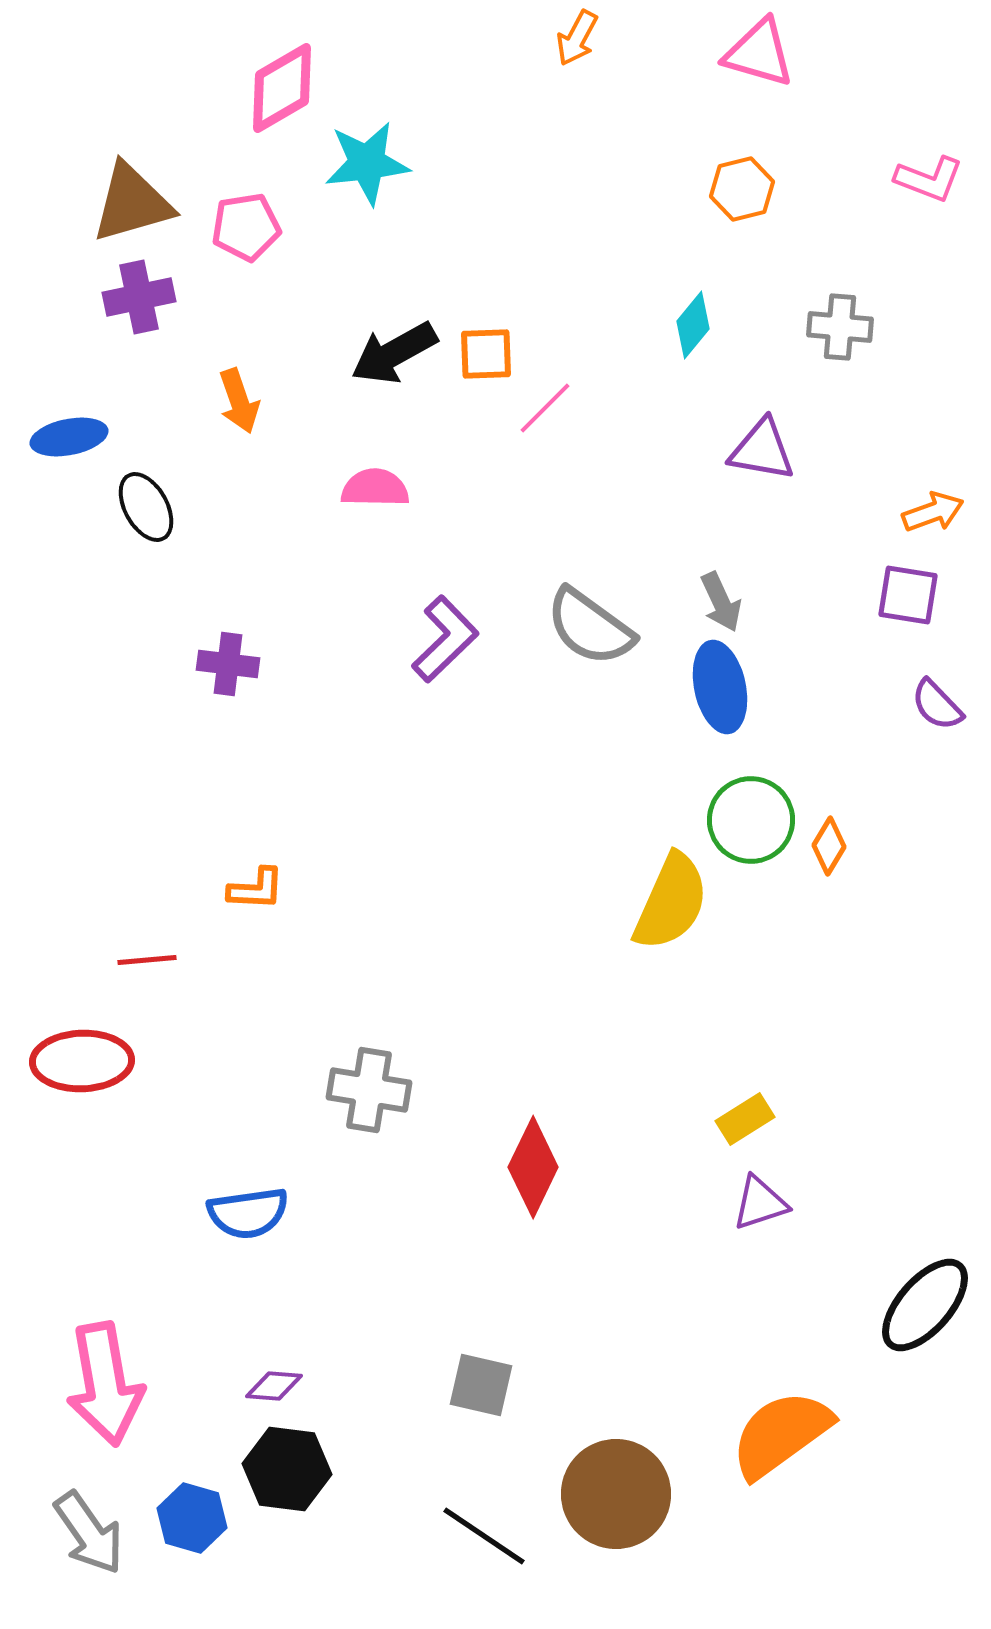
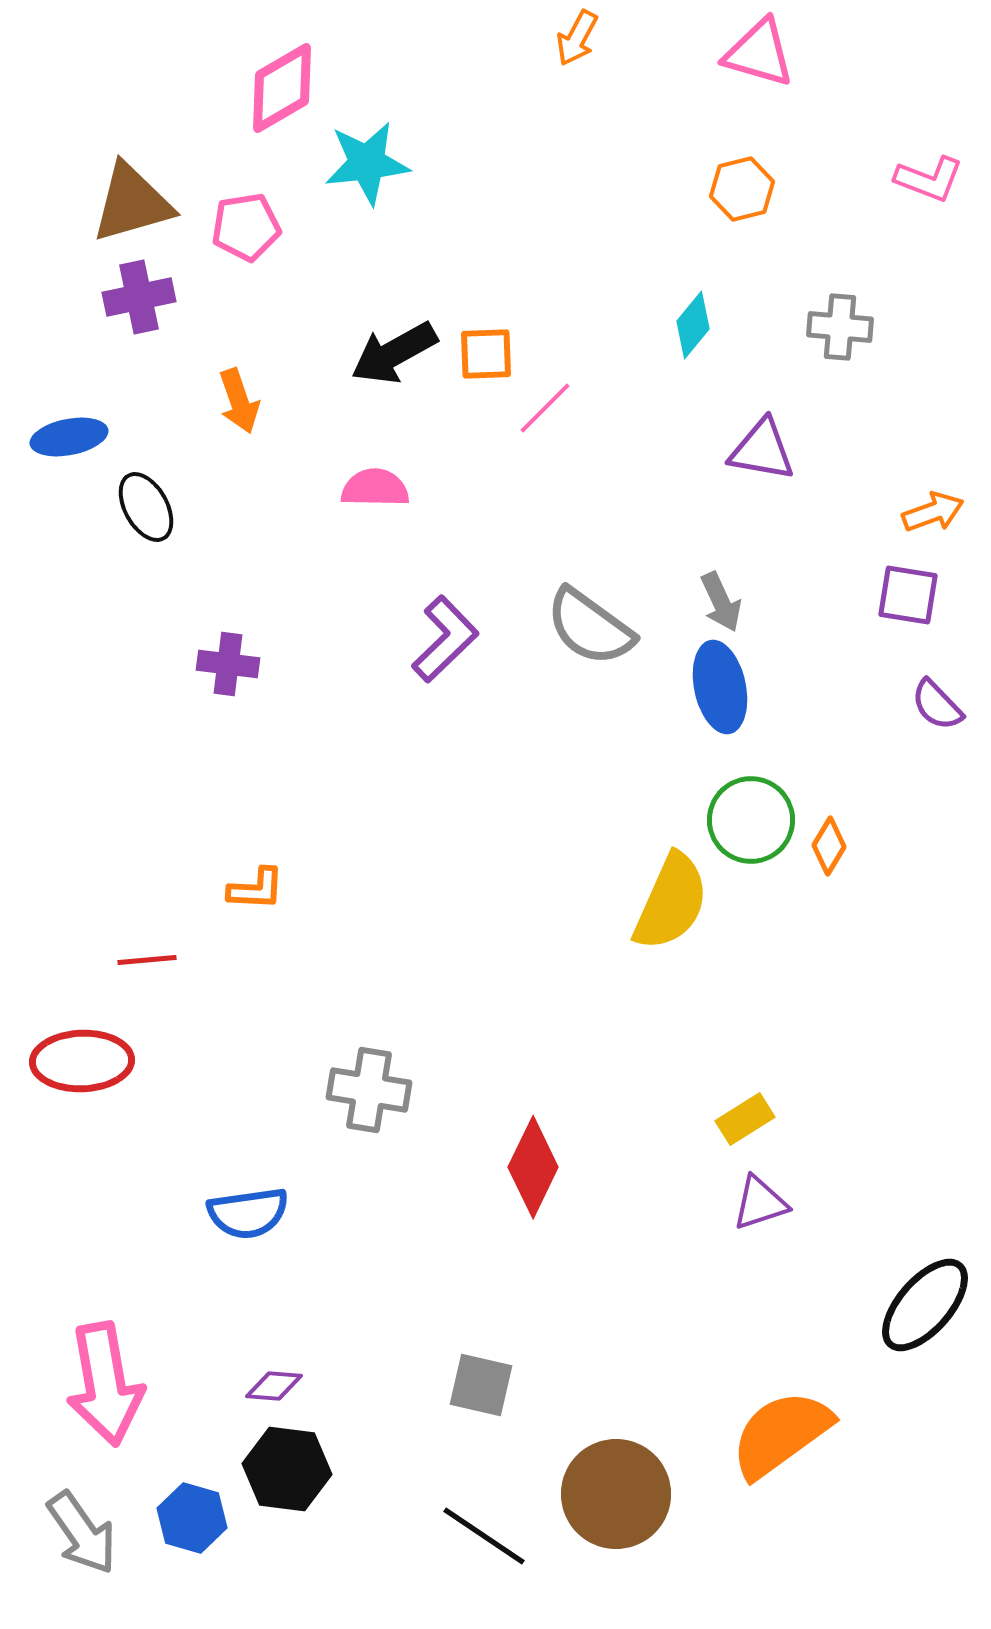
gray arrow at (89, 1533): moved 7 px left
